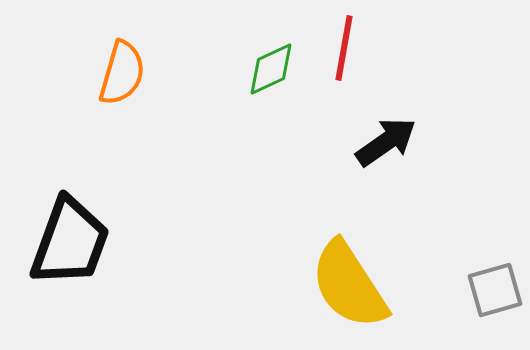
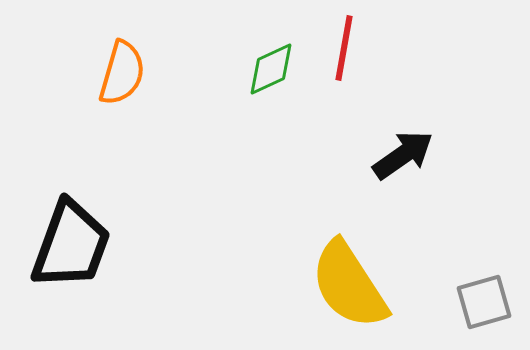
black arrow: moved 17 px right, 13 px down
black trapezoid: moved 1 px right, 3 px down
gray square: moved 11 px left, 12 px down
